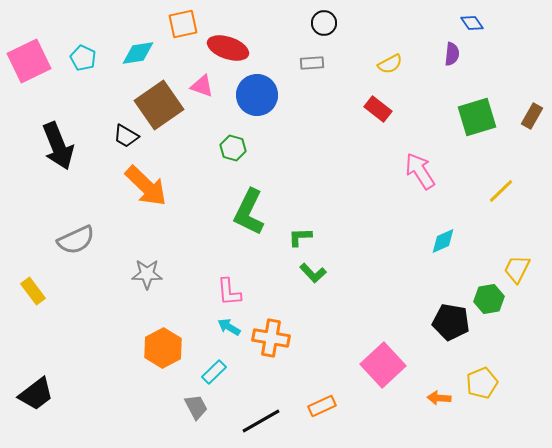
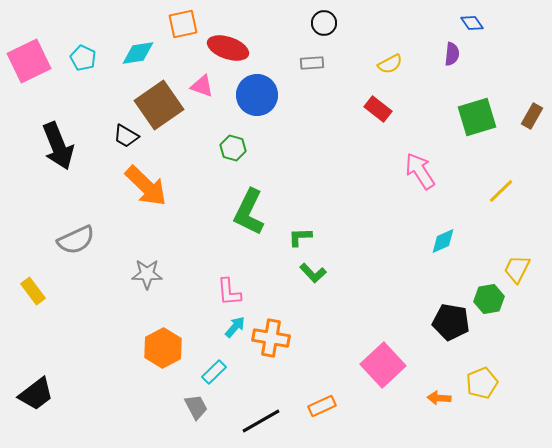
cyan arrow at (229, 327): moved 6 px right; rotated 100 degrees clockwise
